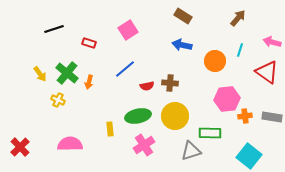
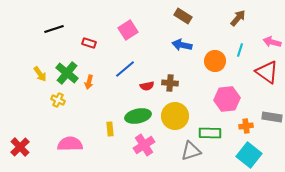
orange cross: moved 1 px right, 10 px down
cyan square: moved 1 px up
